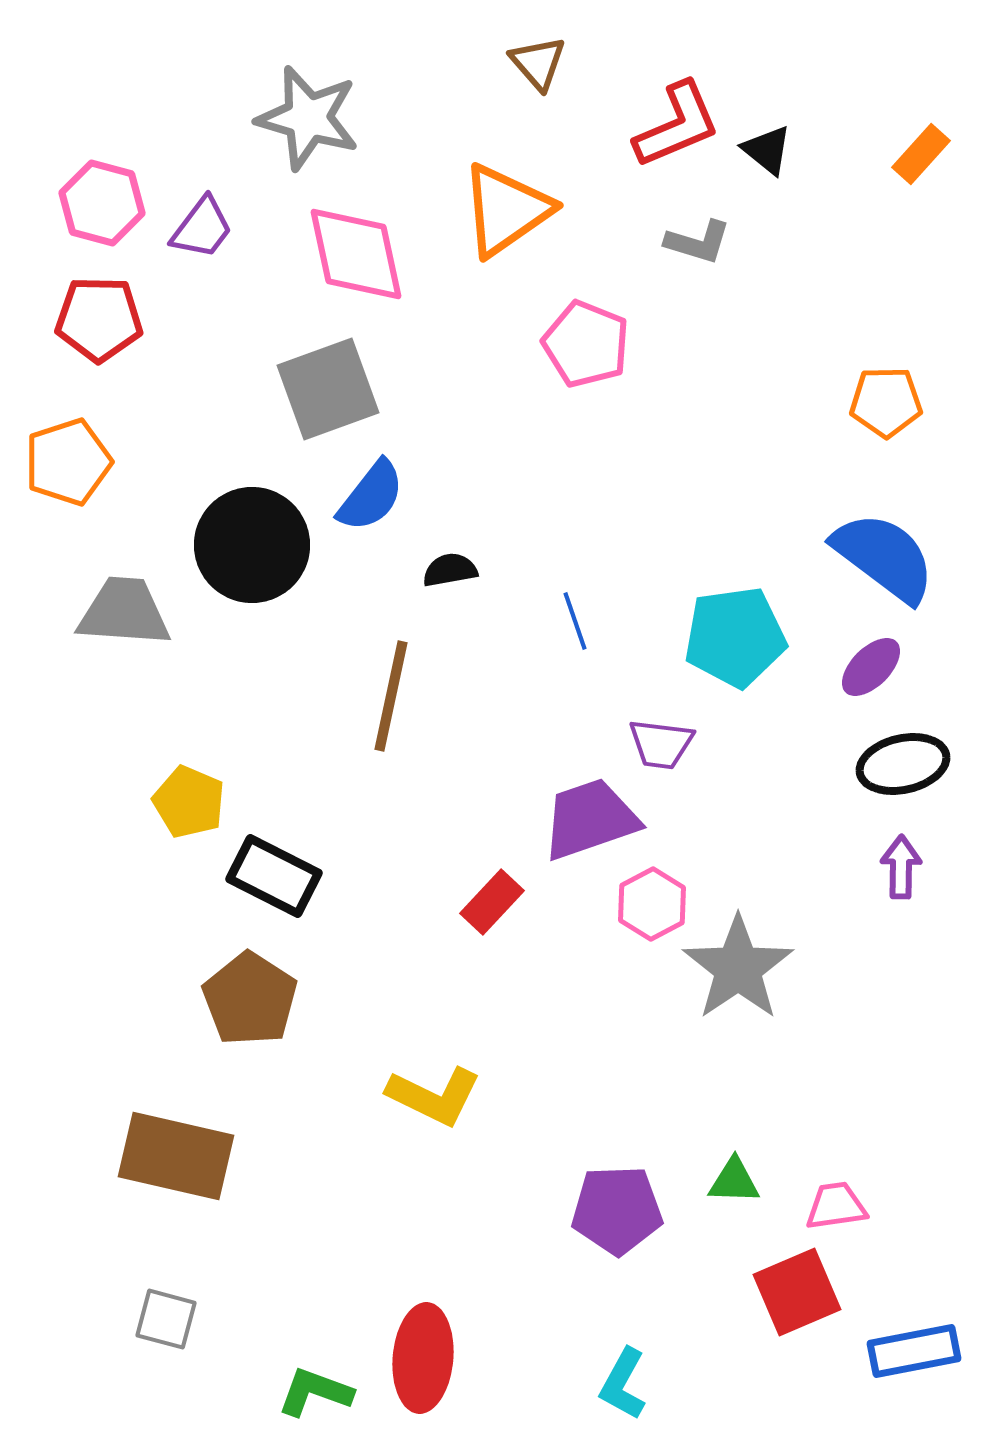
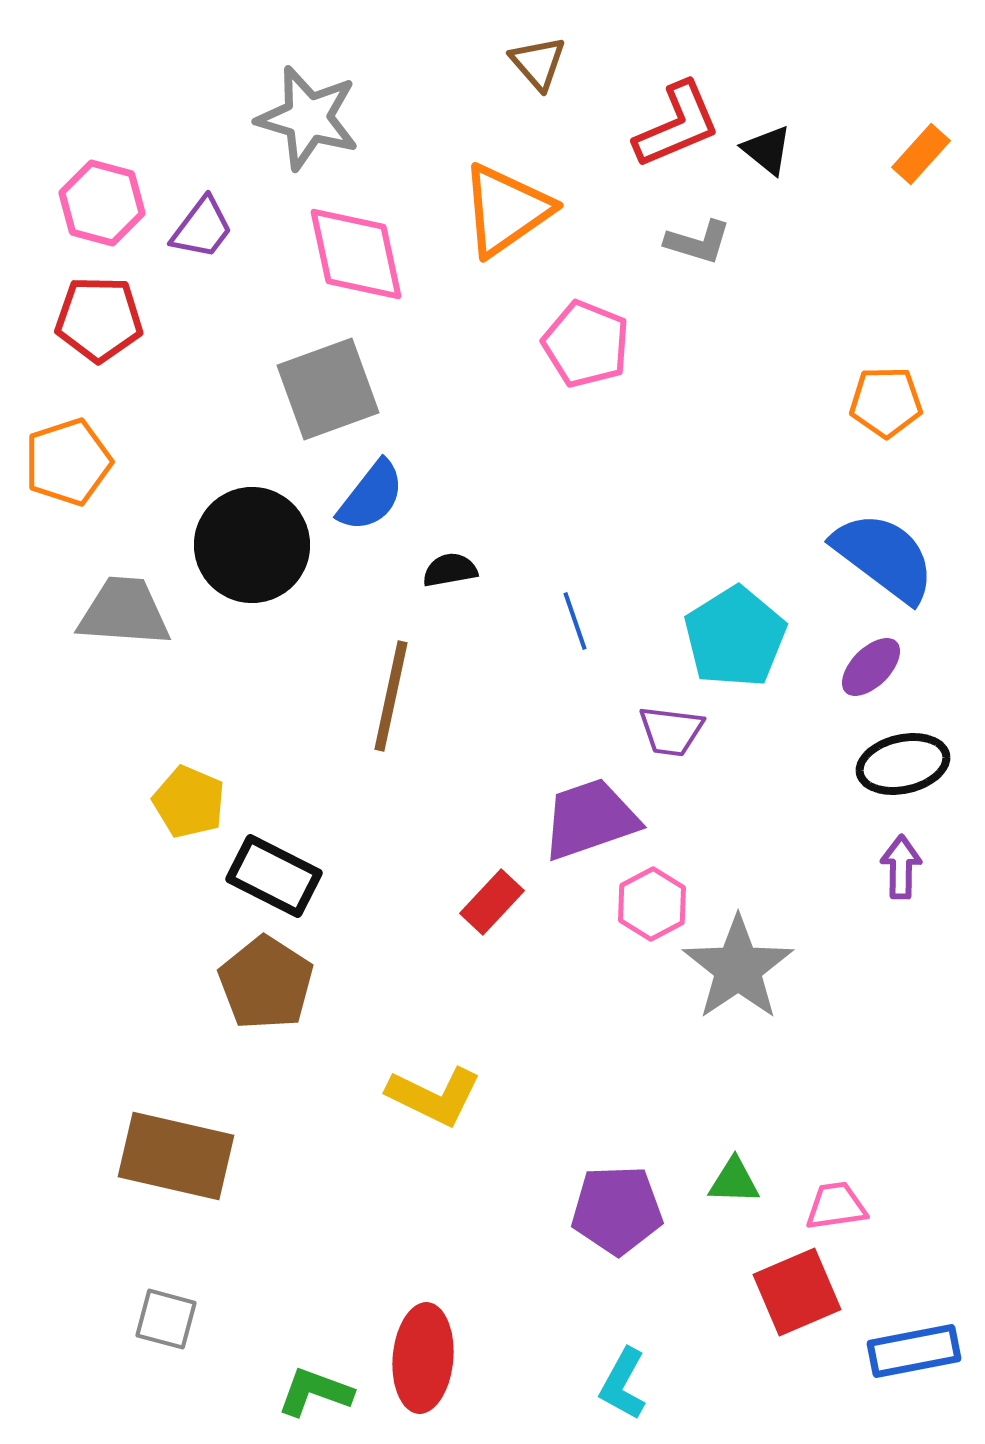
cyan pentagon at (735, 637): rotated 24 degrees counterclockwise
purple trapezoid at (661, 744): moved 10 px right, 13 px up
brown pentagon at (250, 999): moved 16 px right, 16 px up
